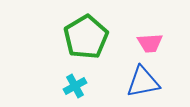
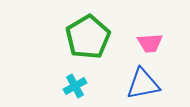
green pentagon: moved 2 px right
blue triangle: moved 2 px down
